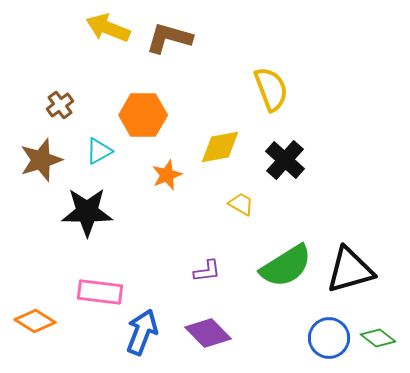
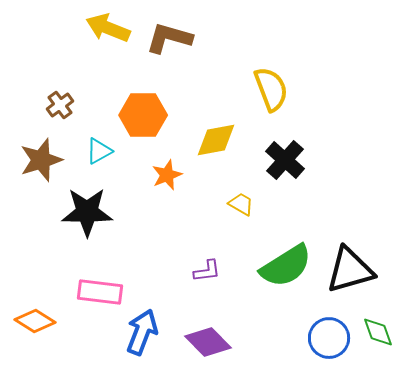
yellow diamond: moved 4 px left, 7 px up
purple diamond: moved 9 px down
green diamond: moved 6 px up; rotated 32 degrees clockwise
